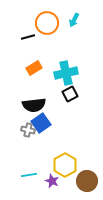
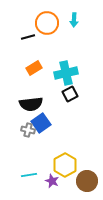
cyan arrow: rotated 24 degrees counterclockwise
black semicircle: moved 3 px left, 1 px up
